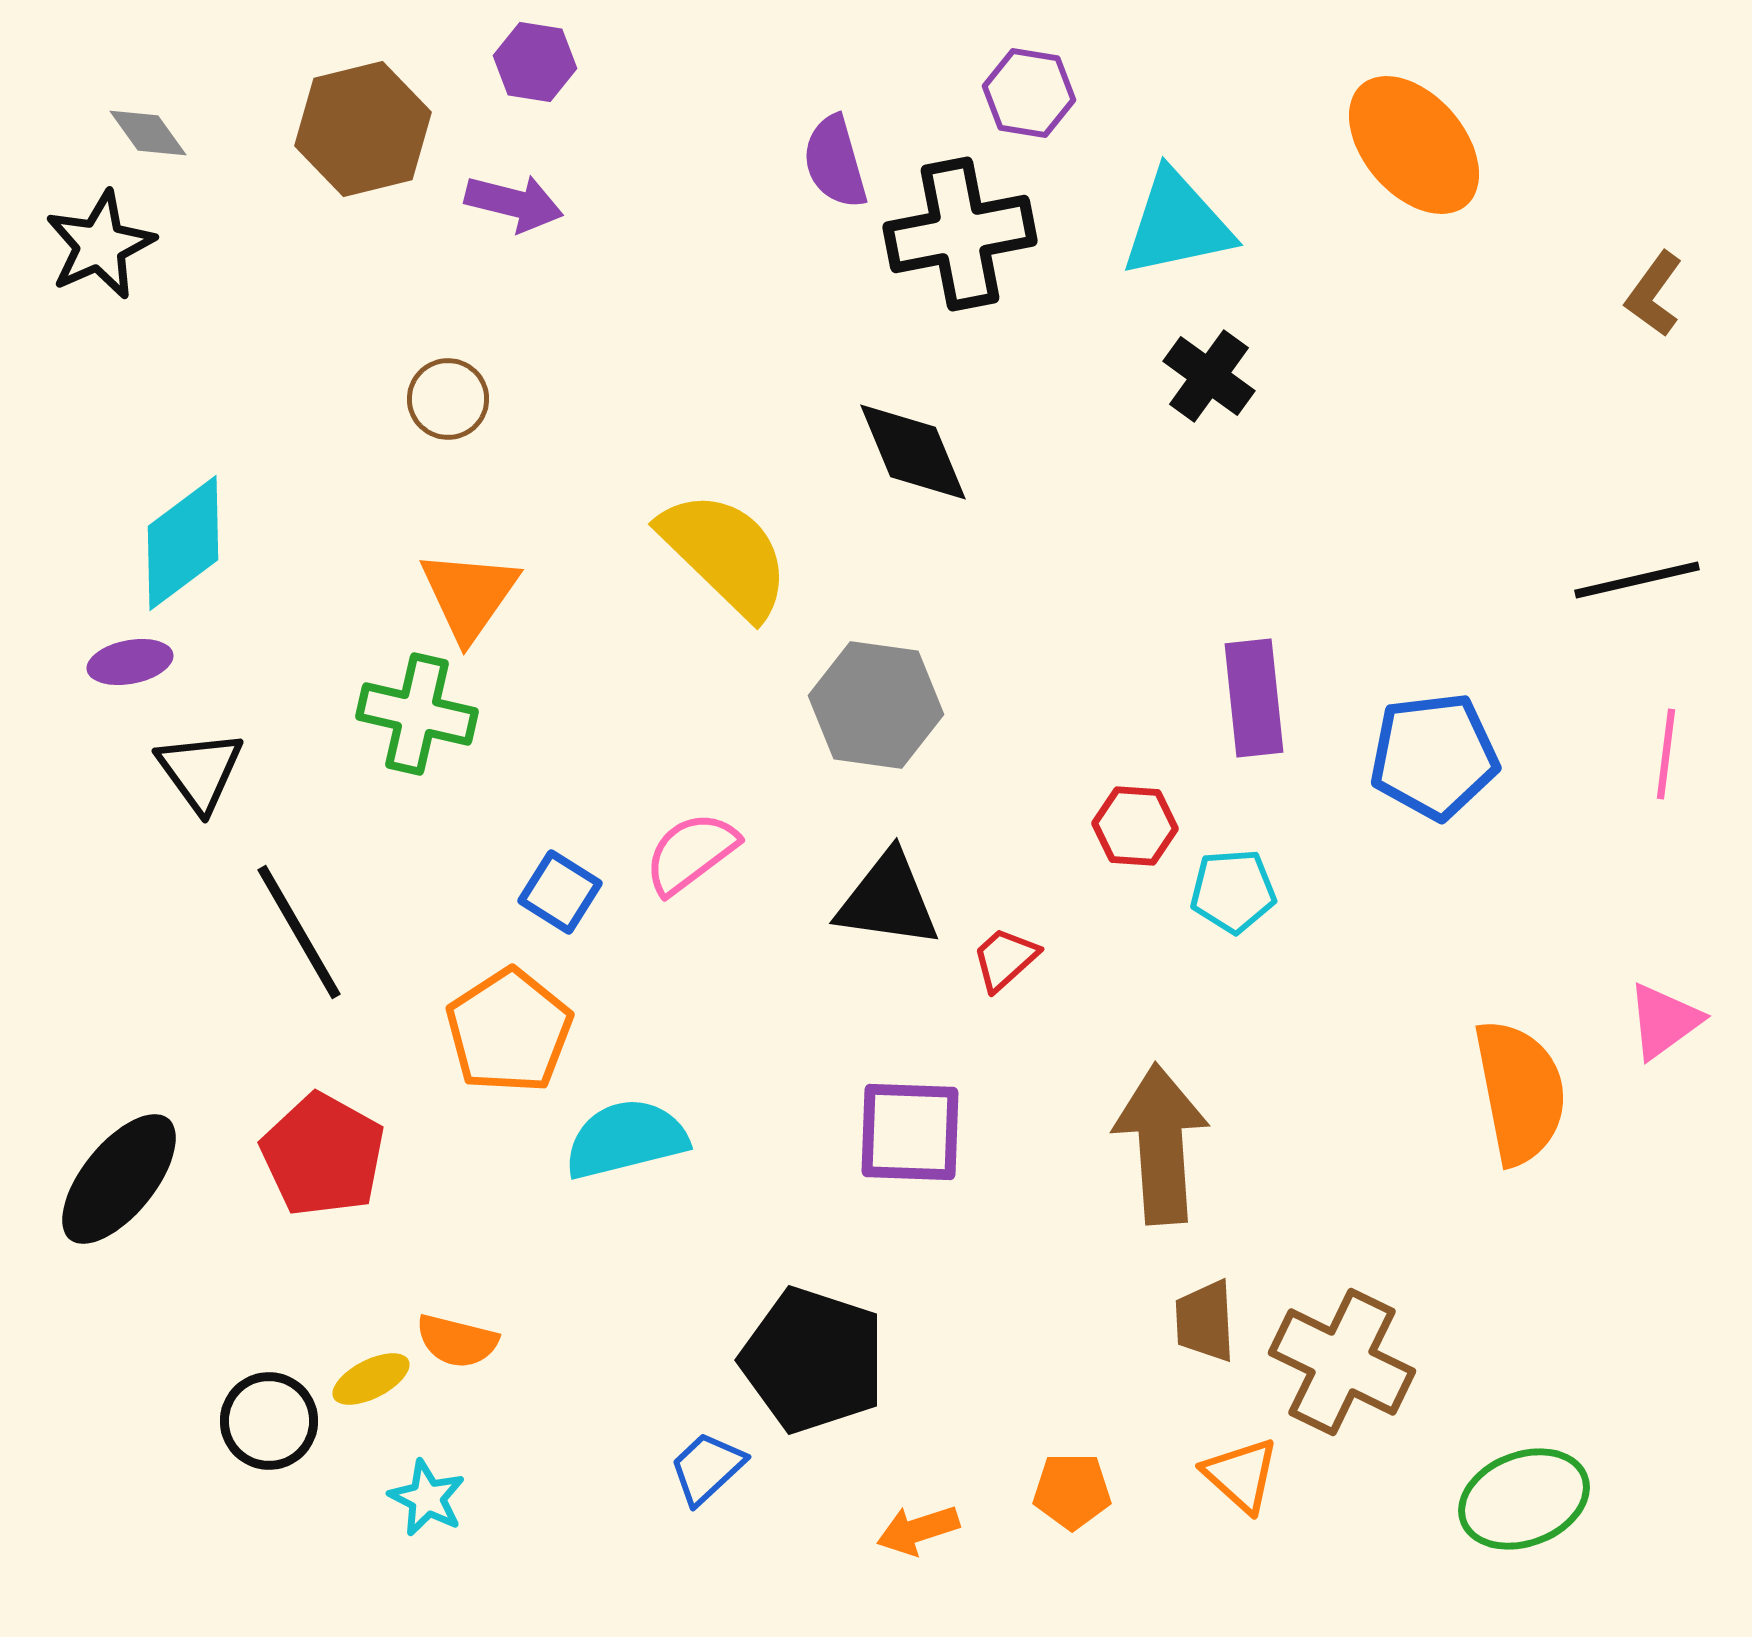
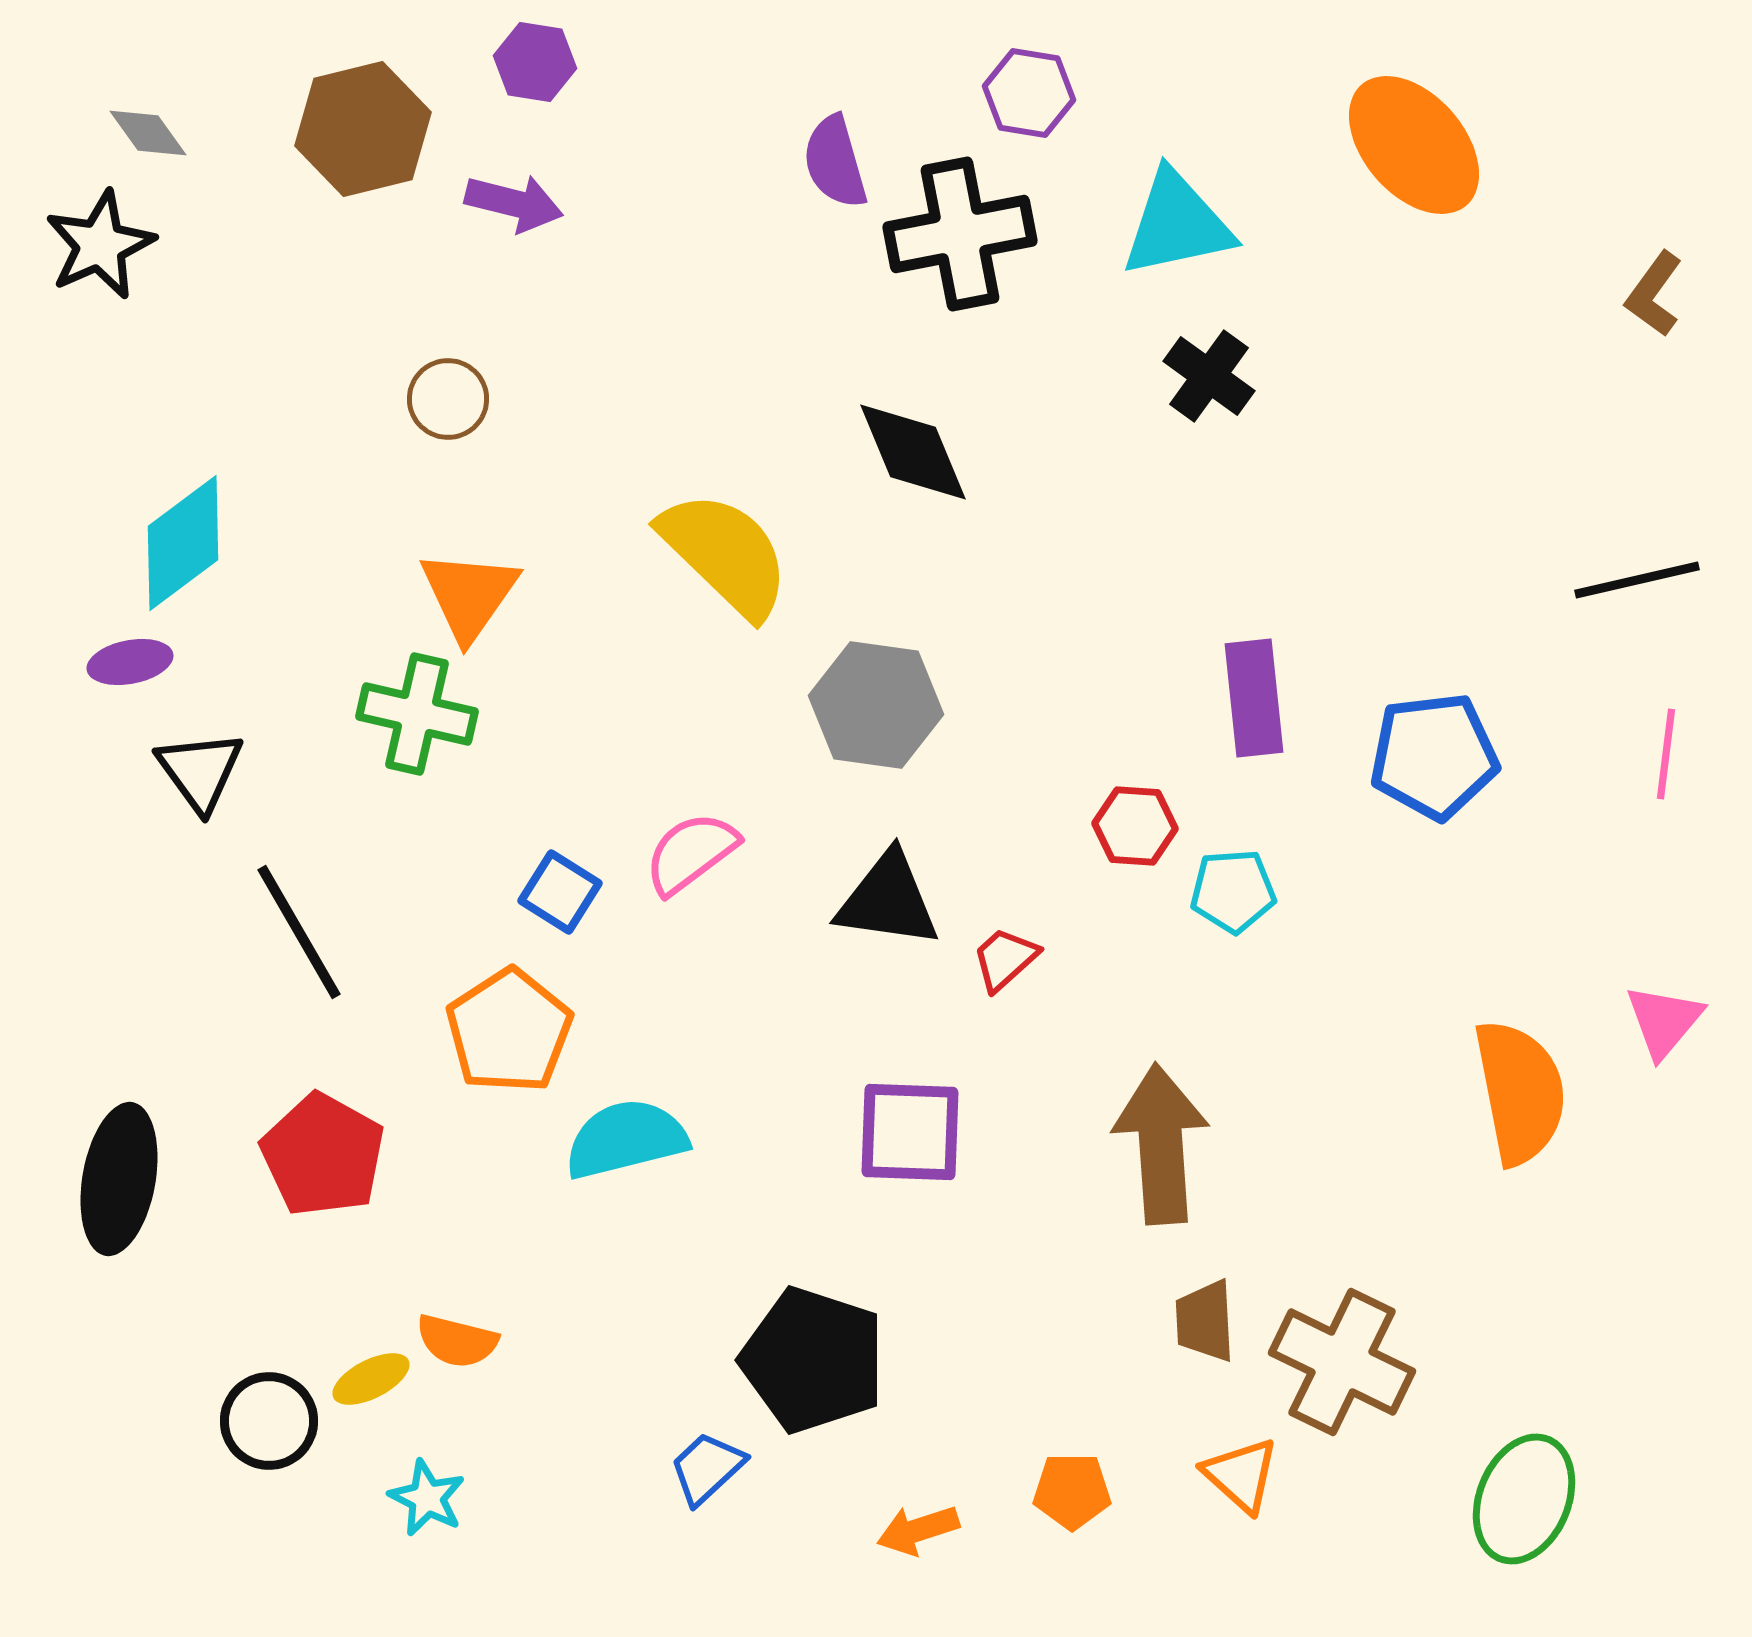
pink triangle at (1664, 1021): rotated 14 degrees counterclockwise
black ellipse at (119, 1179): rotated 29 degrees counterclockwise
green ellipse at (1524, 1499): rotated 47 degrees counterclockwise
